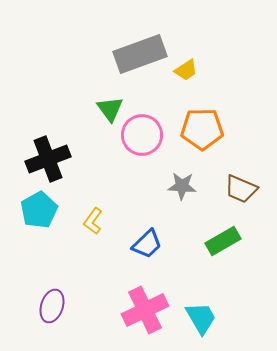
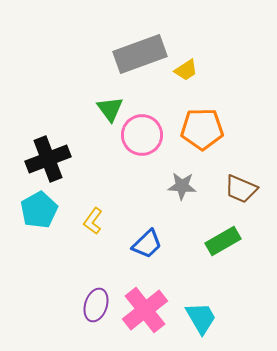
purple ellipse: moved 44 px right, 1 px up
pink cross: rotated 12 degrees counterclockwise
